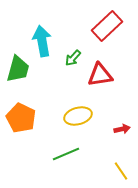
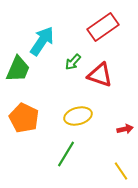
red rectangle: moved 4 px left, 1 px down; rotated 8 degrees clockwise
cyan arrow: rotated 44 degrees clockwise
green arrow: moved 4 px down
green trapezoid: rotated 8 degrees clockwise
red triangle: rotated 28 degrees clockwise
orange pentagon: moved 3 px right
red arrow: moved 3 px right
green line: rotated 36 degrees counterclockwise
